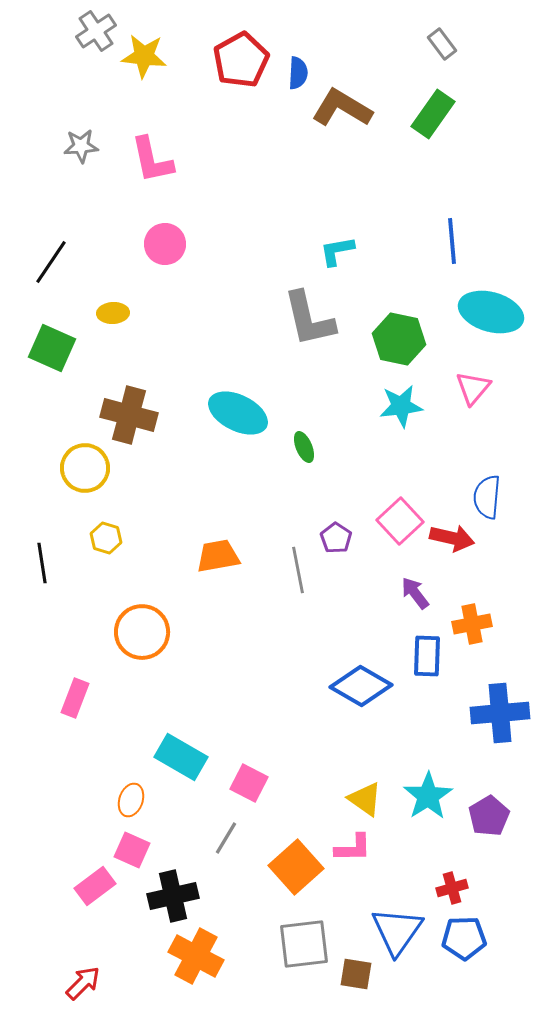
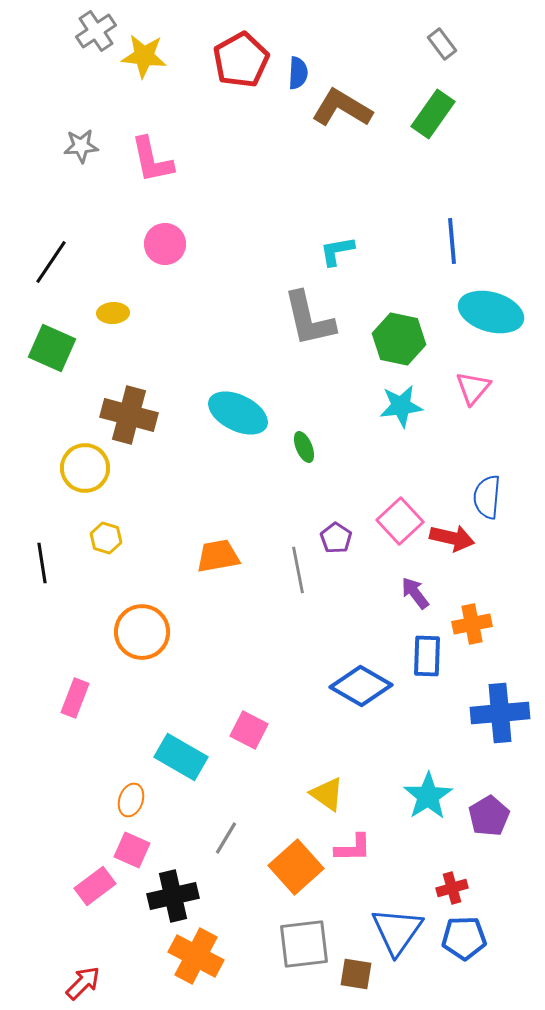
pink square at (249, 783): moved 53 px up
yellow triangle at (365, 799): moved 38 px left, 5 px up
